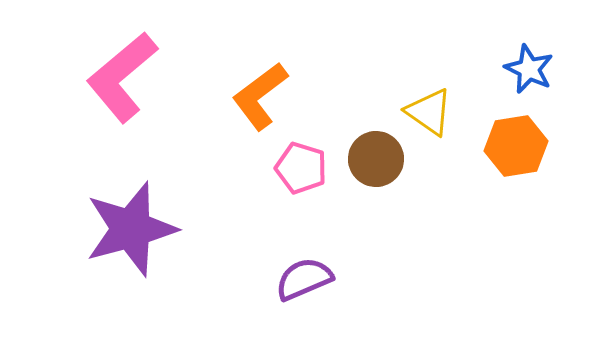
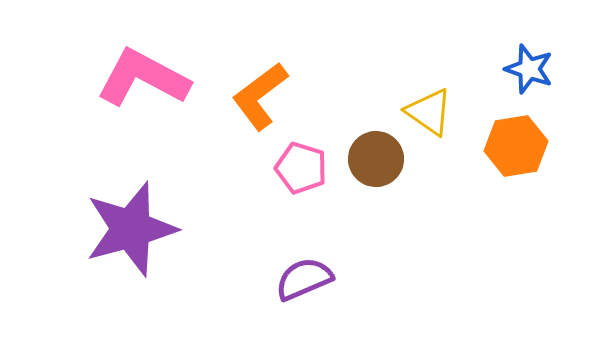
blue star: rotated 6 degrees counterclockwise
pink L-shape: moved 21 px right, 1 px down; rotated 68 degrees clockwise
